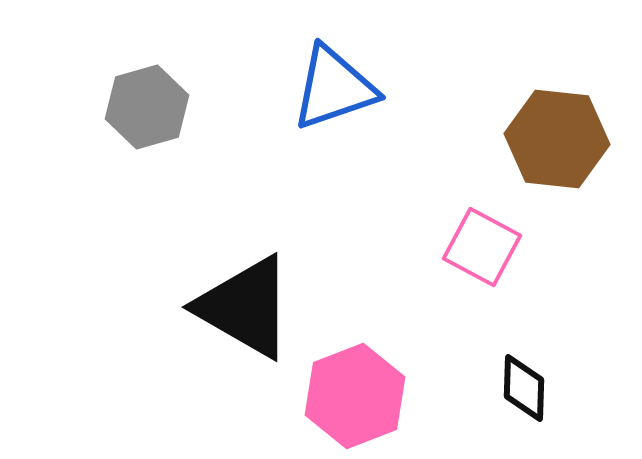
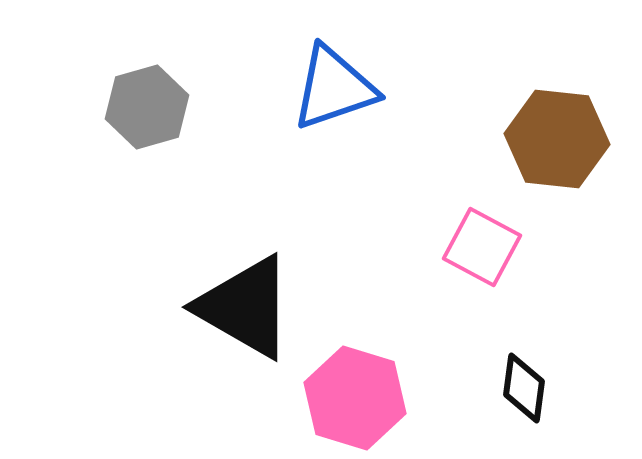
black diamond: rotated 6 degrees clockwise
pink hexagon: moved 2 px down; rotated 22 degrees counterclockwise
